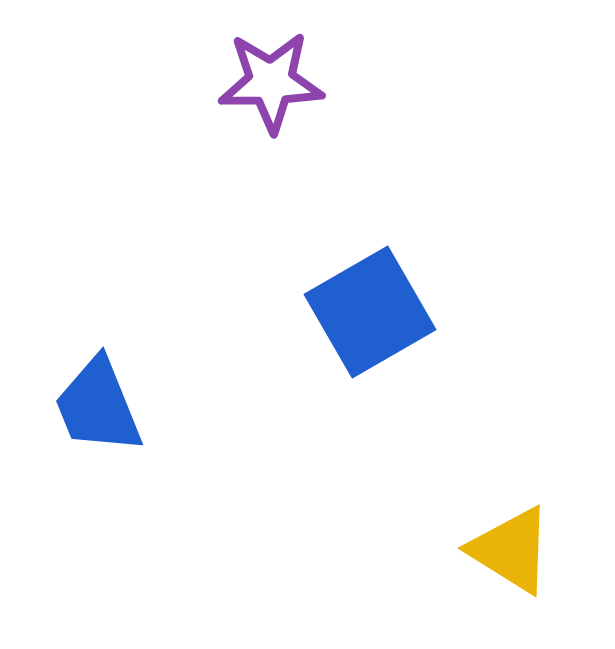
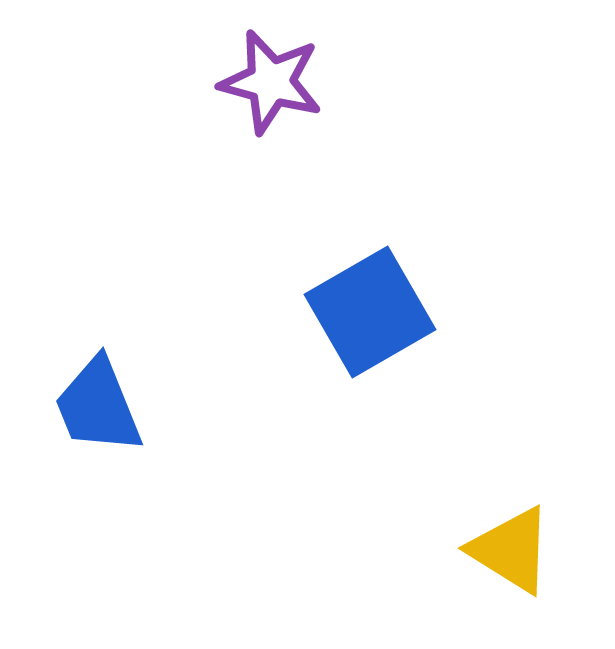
purple star: rotated 16 degrees clockwise
